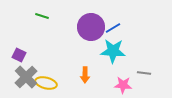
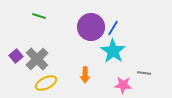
green line: moved 3 px left
blue line: rotated 28 degrees counterclockwise
cyan star: rotated 30 degrees clockwise
purple square: moved 3 px left, 1 px down; rotated 24 degrees clockwise
gray cross: moved 11 px right, 18 px up
yellow ellipse: rotated 40 degrees counterclockwise
